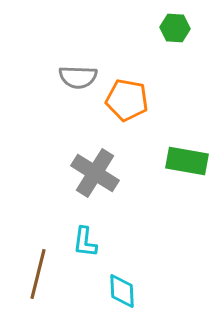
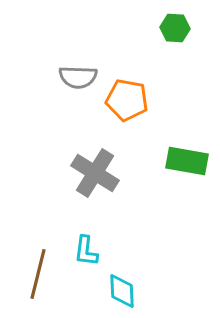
cyan L-shape: moved 1 px right, 9 px down
